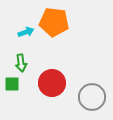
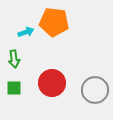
green arrow: moved 7 px left, 4 px up
green square: moved 2 px right, 4 px down
gray circle: moved 3 px right, 7 px up
